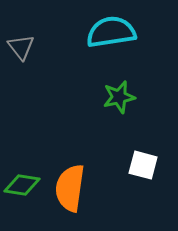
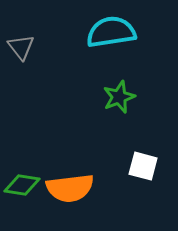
green star: rotated 8 degrees counterclockwise
white square: moved 1 px down
orange semicircle: rotated 105 degrees counterclockwise
